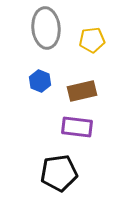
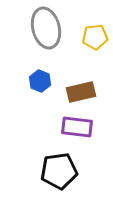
gray ellipse: rotated 9 degrees counterclockwise
yellow pentagon: moved 3 px right, 3 px up
brown rectangle: moved 1 px left, 1 px down
black pentagon: moved 2 px up
